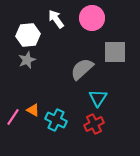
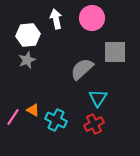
white arrow: rotated 24 degrees clockwise
